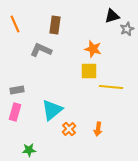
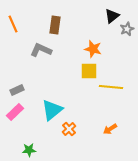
black triangle: rotated 21 degrees counterclockwise
orange line: moved 2 px left
gray rectangle: rotated 16 degrees counterclockwise
pink rectangle: rotated 30 degrees clockwise
orange arrow: moved 12 px right; rotated 48 degrees clockwise
